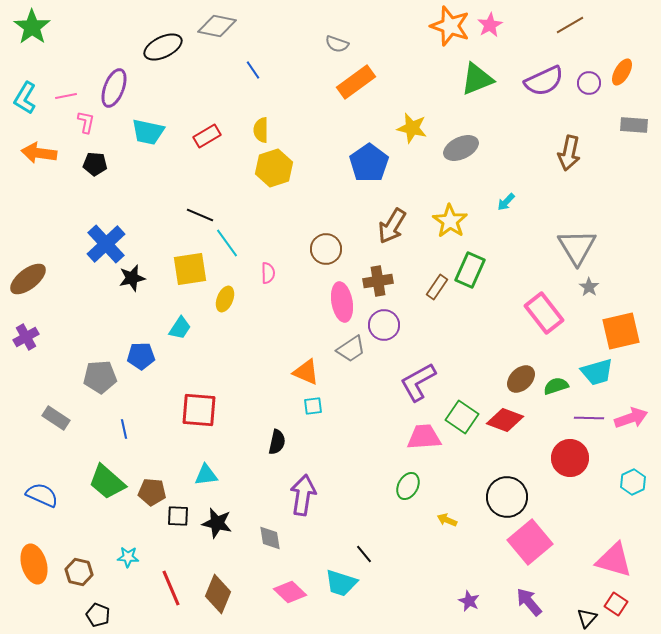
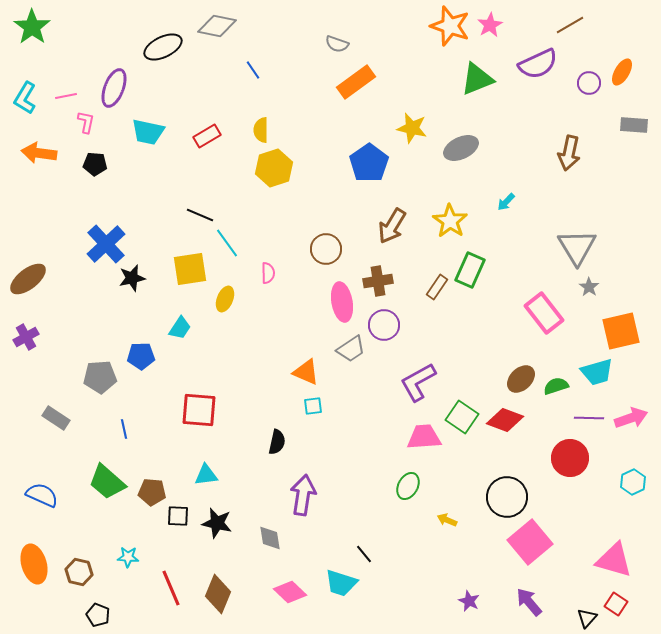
purple semicircle at (544, 81): moved 6 px left, 17 px up
